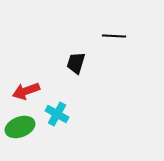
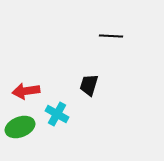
black line: moved 3 px left
black trapezoid: moved 13 px right, 22 px down
red arrow: rotated 12 degrees clockwise
